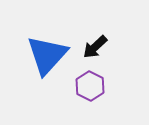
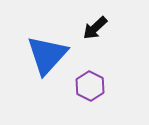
black arrow: moved 19 px up
